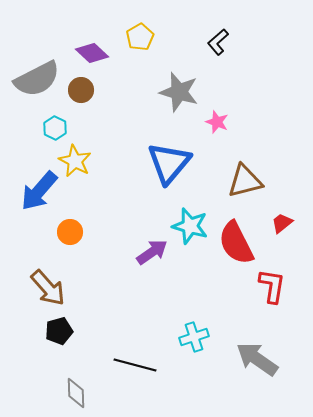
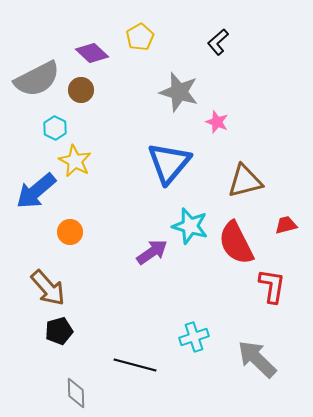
blue arrow: moved 3 px left; rotated 9 degrees clockwise
red trapezoid: moved 4 px right, 2 px down; rotated 25 degrees clockwise
gray arrow: rotated 9 degrees clockwise
